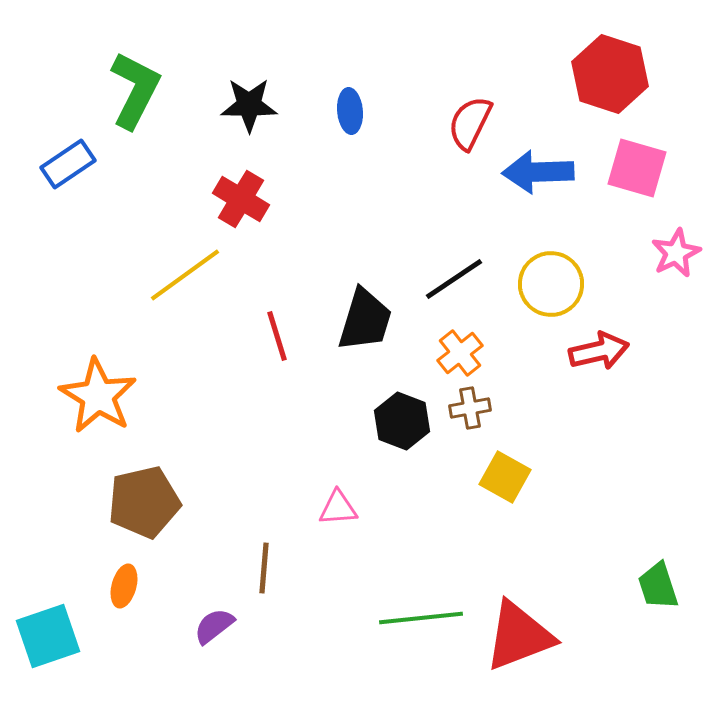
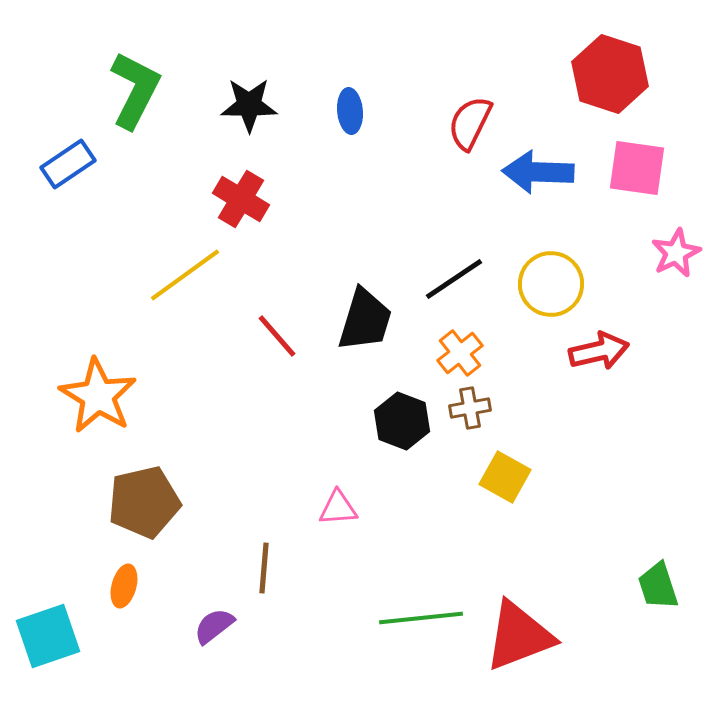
pink square: rotated 8 degrees counterclockwise
blue arrow: rotated 4 degrees clockwise
red line: rotated 24 degrees counterclockwise
